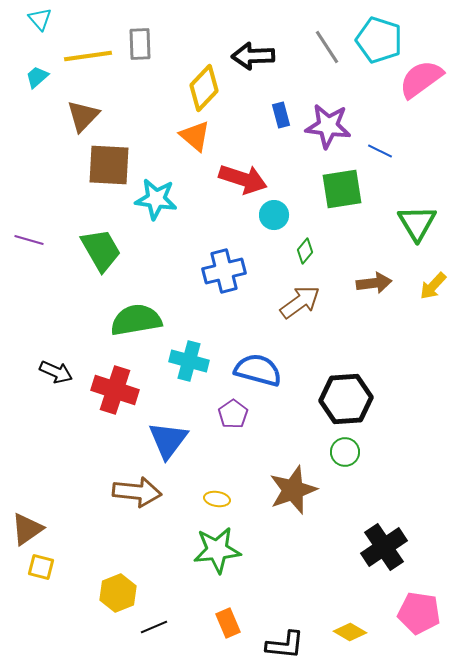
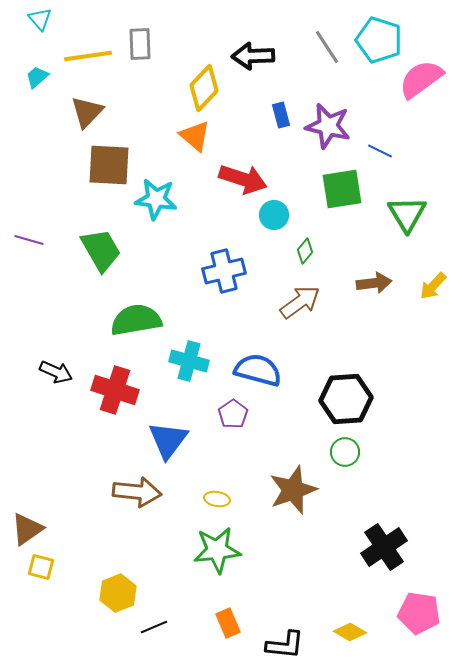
brown triangle at (83, 116): moved 4 px right, 4 px up
purple star at (328, 126): rotated 6 degrees clockwise
green triangle at (417, 223): moved 10 px left, 9 px up
